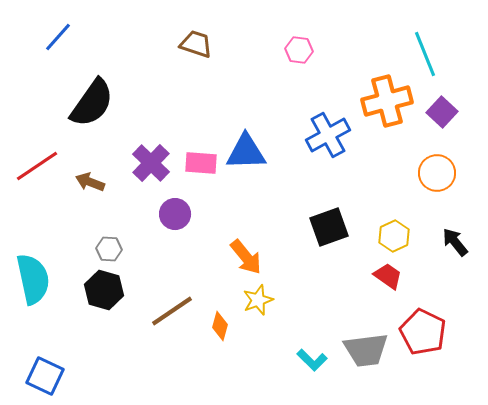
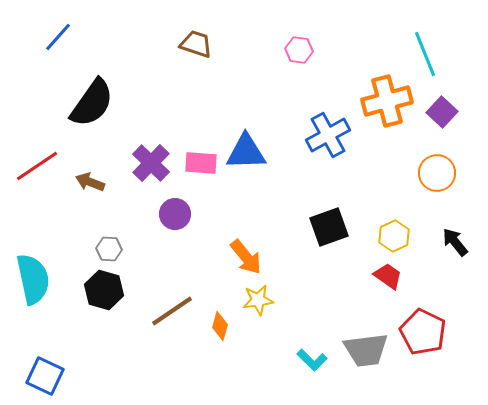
yellow star: rotated 12 degrees clockwise
